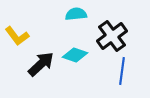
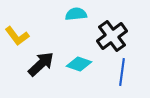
cyan diamond: moved 4 px right, 9 px down
blue line: moved 1 px down
